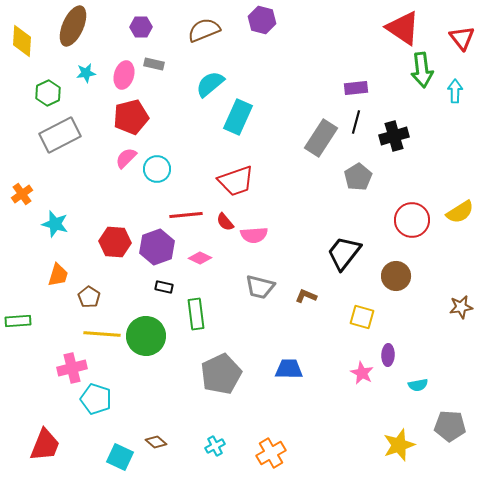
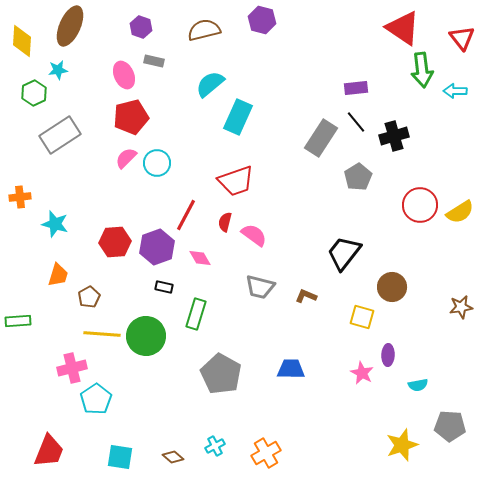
brown ellipse at (73, 26): moved 3 px left
purple hexagon at (141, 27): rotated 20 degrees clockwise
brown semicircle at (204, 30): rotated 8 degrees clockwise
gray rectangle at (154, 64): moved 3 px up
cyan star at (86, 73): moved 28 px left, 3 px up
pink ellipse at (124, 75): rotated 40 degrees counterclockwise
cyan arrow at (455, 91): rotated 90 degrees counterclockwise
green hexagon at (48, 93): moved 14 px left
black line at (356, 122): rotated 55 degrees counterclockwise
gray rectangle at (60, 135): rotated 6 degrees counterclockwise
cyan circle at (157, 169): moved 6 px up
orange cross at (22, 194): moved 2 px left, 3 px down; rotated 30 degrees clockwise
red line at (186, 215): rotated 56 degrees counterclockwise
red circle at (412, 220): moved 8 px right, 15 px up
red semicircle at (225, 222): rotated 54 degrees clockwise
pink semicircle at (254, 235): rotated 140 degrees counterclockwise
red hexagon at (115, 242): rotated 8 degrees counterclockwise
pink diamond at (200, 258): rotated 35 degrees clockwise
brown circle at (396, 276): moved 4 px left, 11 px down
brown pentagon at (89, 297): rotated 10 degrees clockwise
green rectangle at (196, 314): rotated 24 degrees clockwise
blue trapezoid at (289, 369): moved 2 px right
gray pentagon at (221, 374): rotated 18 degrees counterclockwise
cyan pentagon at (96, 399): rotated 20 degrees clockwise
brown diamond at (156, 442): moved 17 px right, 15 px down
red trapezoid at (45, 445): moved 4 px right, 6 px down
yellow star at (399, 445): moved 3 px right
orange cross at (271, 453): moved 5 px left
cyan square at (120, 457): rotated 16 degrees counterclockwise
